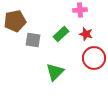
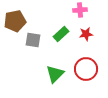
red star: rotated 24 degrees counterclockwise
red circle: moved 8 px left, 11 px down
green triangle: moved 2 px down
